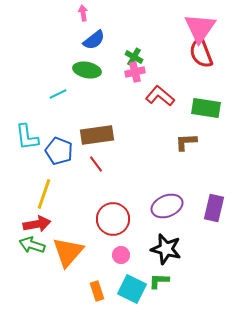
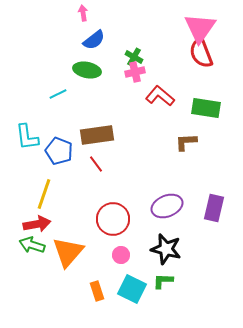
green L-shape: moved 4 px right
